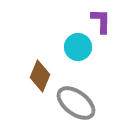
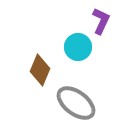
purple L-shape: rotated 24 degrees clockwise
brown diamond: moved 6 px up
